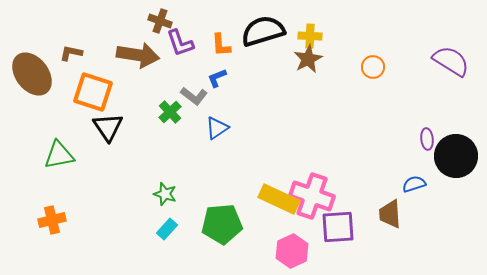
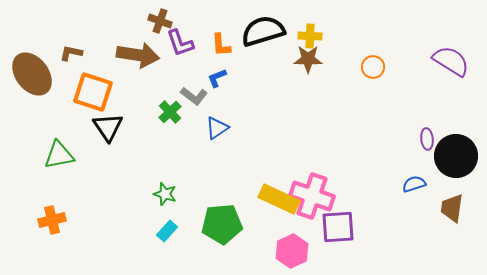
brown star: rotated 28 degrees clockwise
brown trapezoid: moved 62 px right, 6 px up; rotated 12 degrees clockwise
cyan rectangle: moved 2 px down
